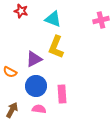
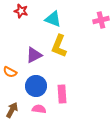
yellow L-shape: moved 3 px right, 1 px up
purple triangle: moved 4 px up
